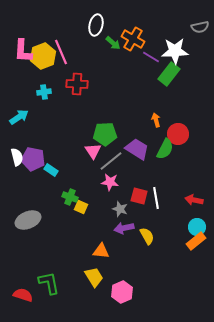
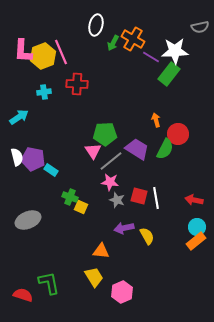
green arrow: rotated 77 degrees clockwise
gray star: moved 3 px left, 9 px up
